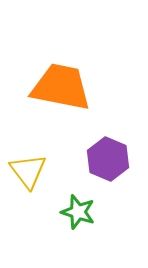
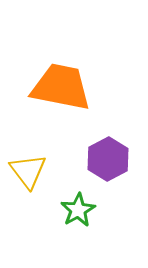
purple hexagon: rotated 9 degrees clockwise
green star: moved 2 px up; rotated 24 degrees clockwise
